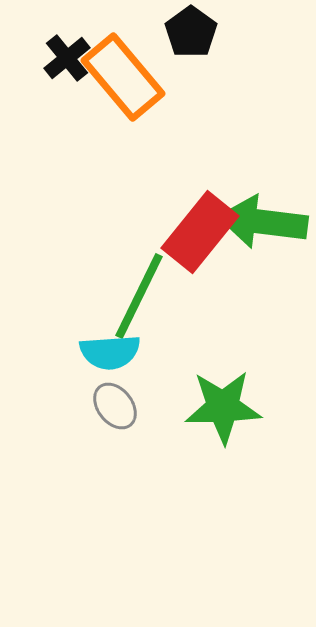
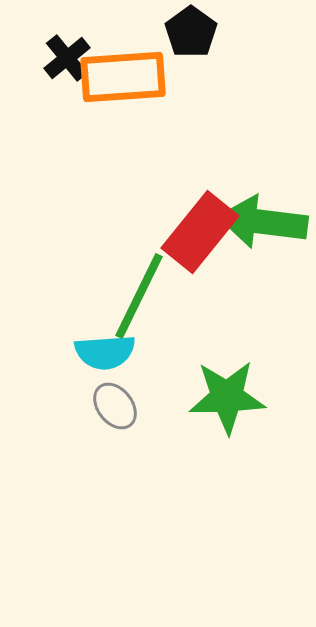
orange rectangle: rotated 54 degrees counterclockwise
cyan semicircle: moved 5 px left
green star: moved 4 px right, 10 px up
